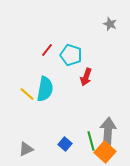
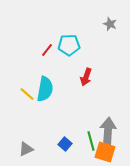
cyan pentagon: moved 2 px left, 10 px up; rotated 20 degrees counterclockwise
orange square: rotated 25 degrees counterclockwise
